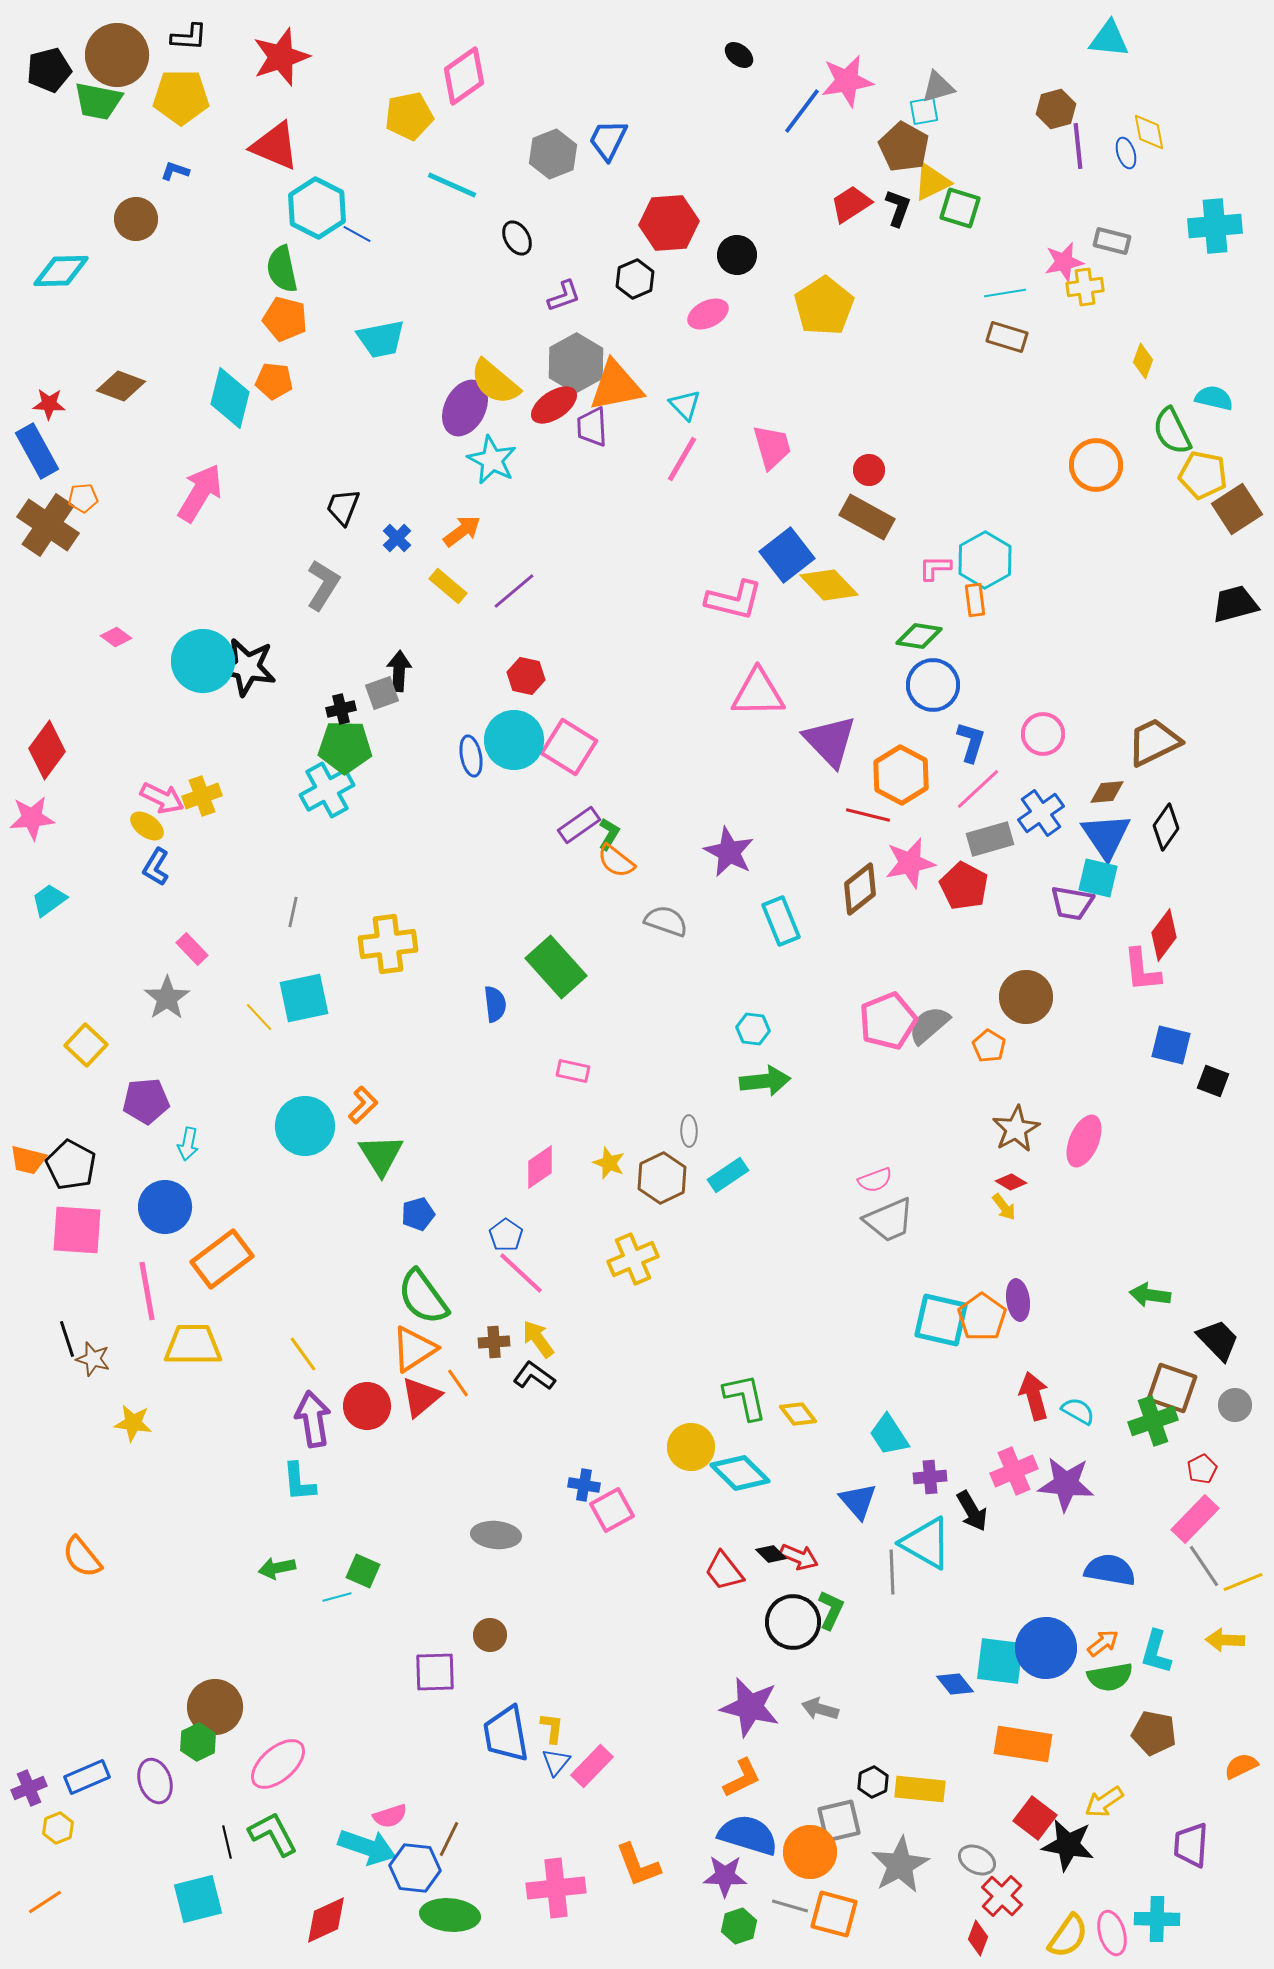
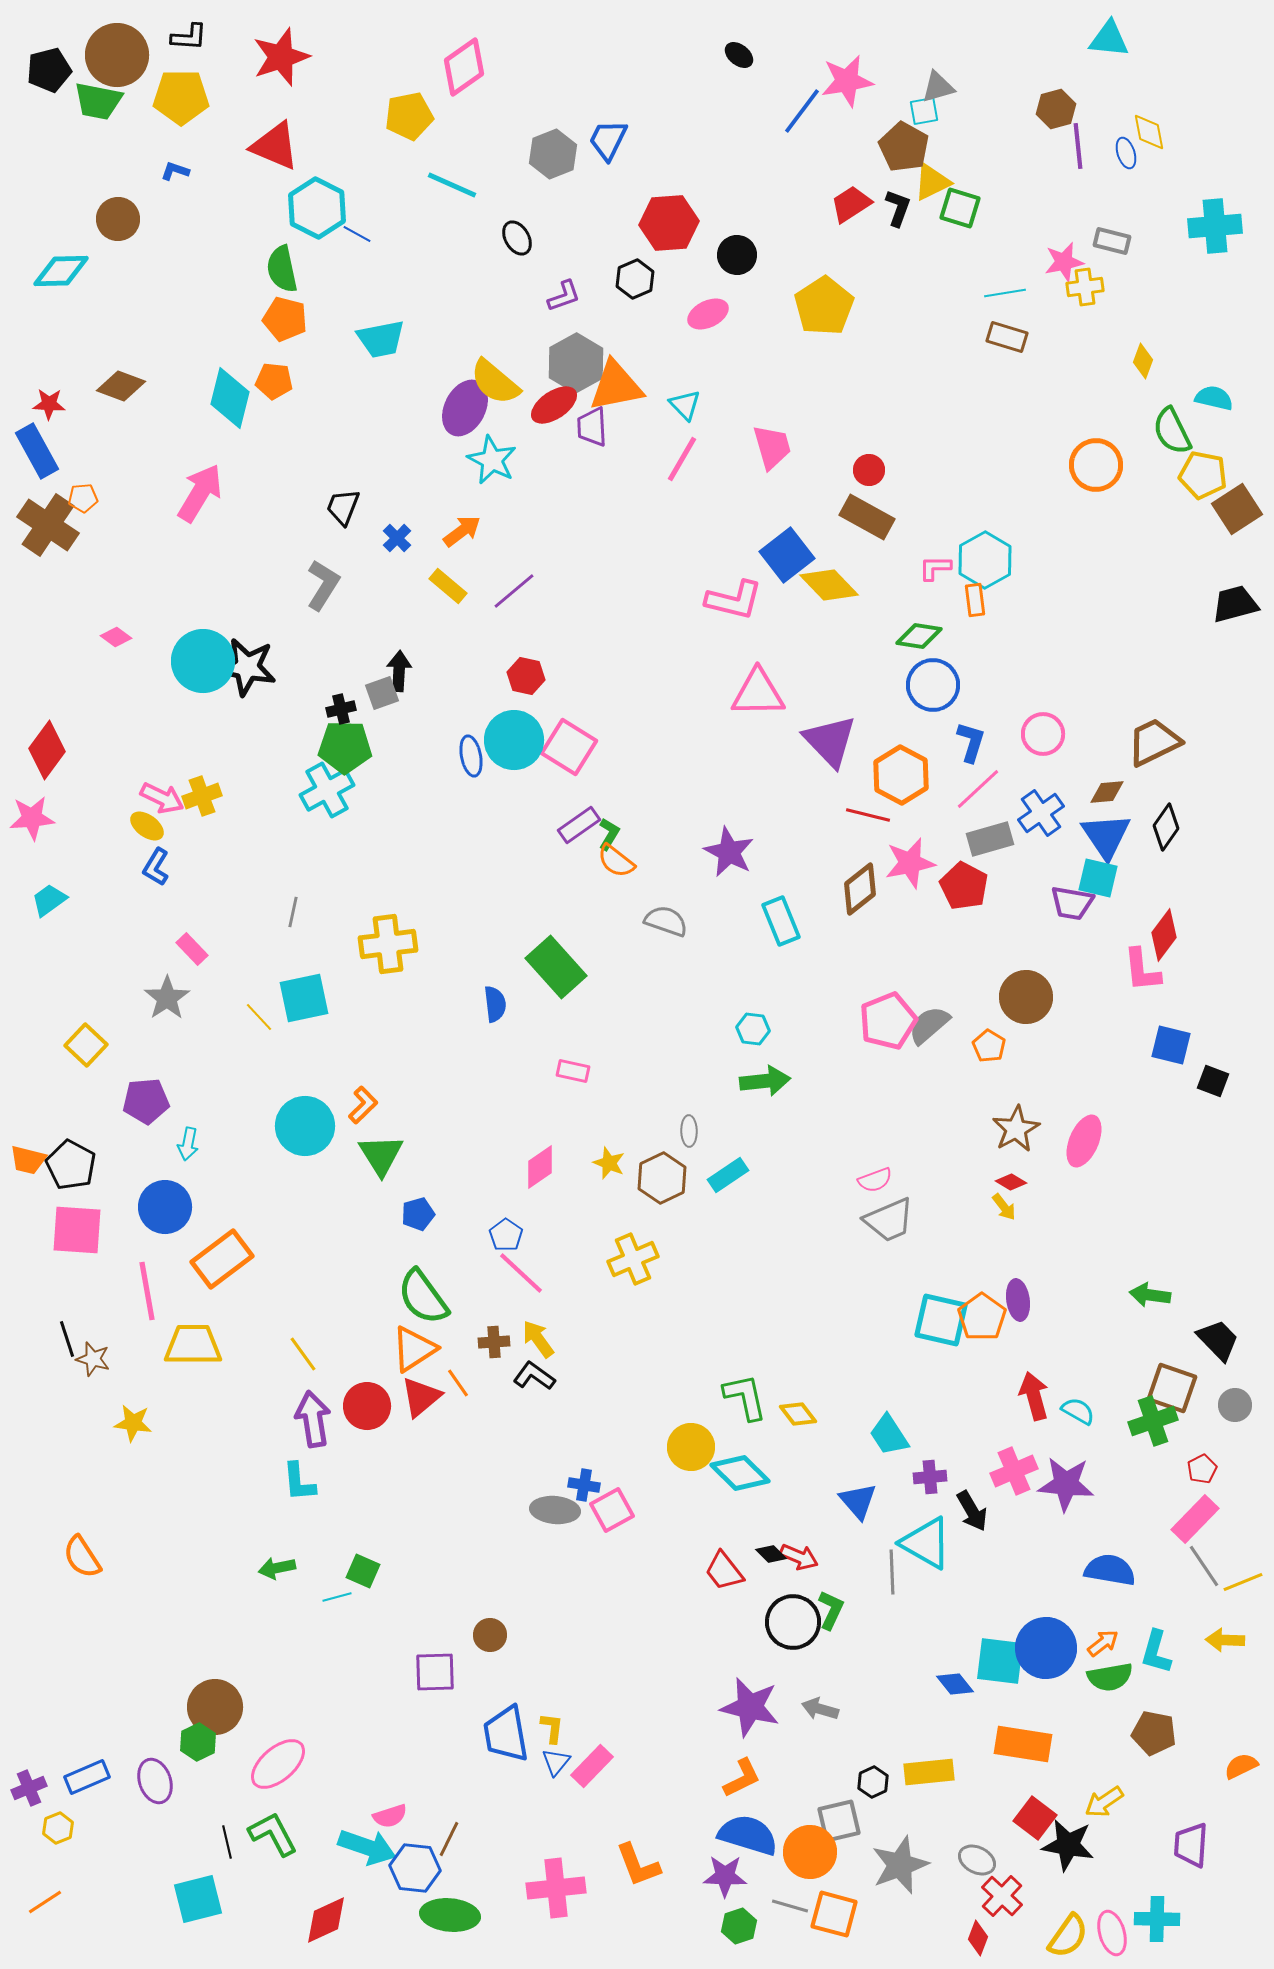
pink diamond at (464, 76): moved 9 px up
brown circle at (136, 219): moved 18 px left
gray ellipse at (496, 1535): moved 59 px right, 25 px up
orange semicircle at (82, 1557): rotated 6 degrees clockwise
yellow rectangle at (920, 1789): moved 9 px right, 17 px up; rotated 12 degrees counterclockwise
gray star at (900, 1865): rotated 8 degrees clockwise
